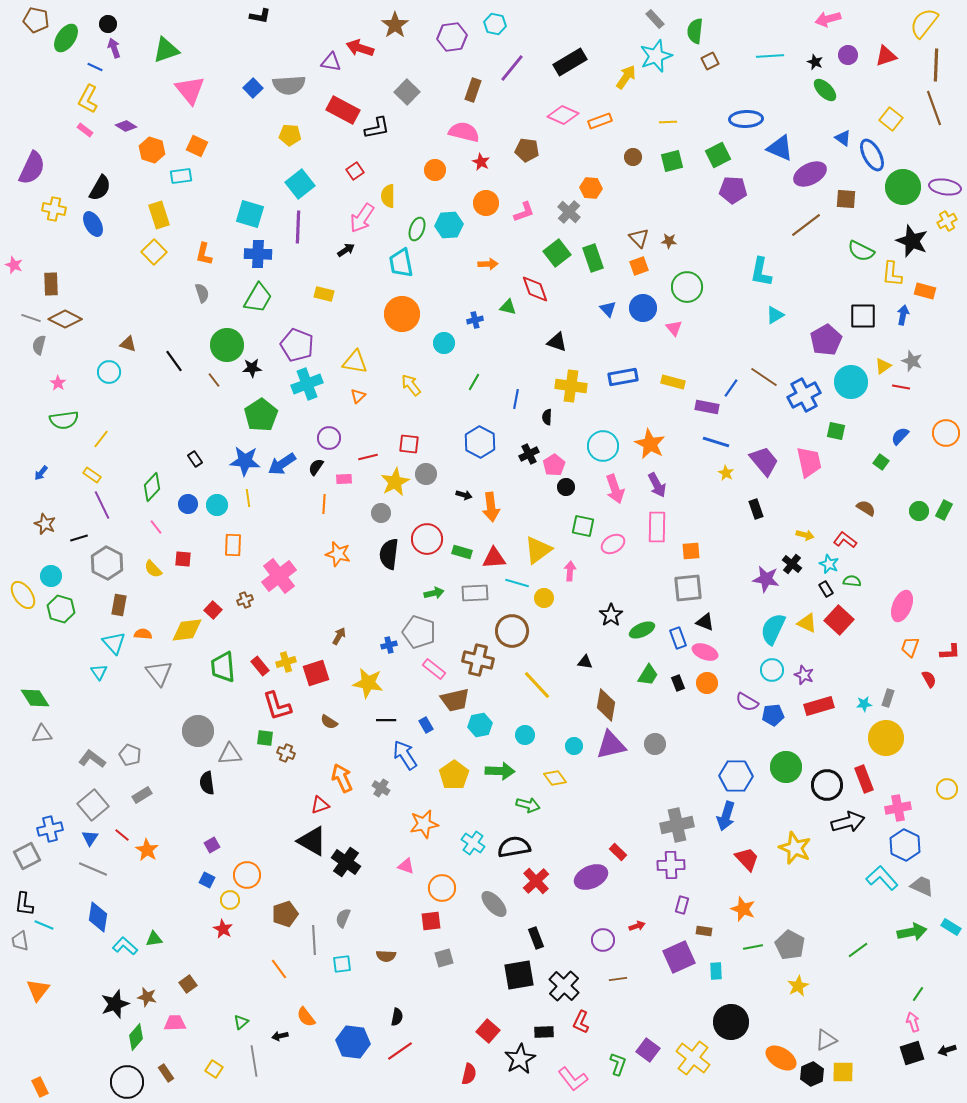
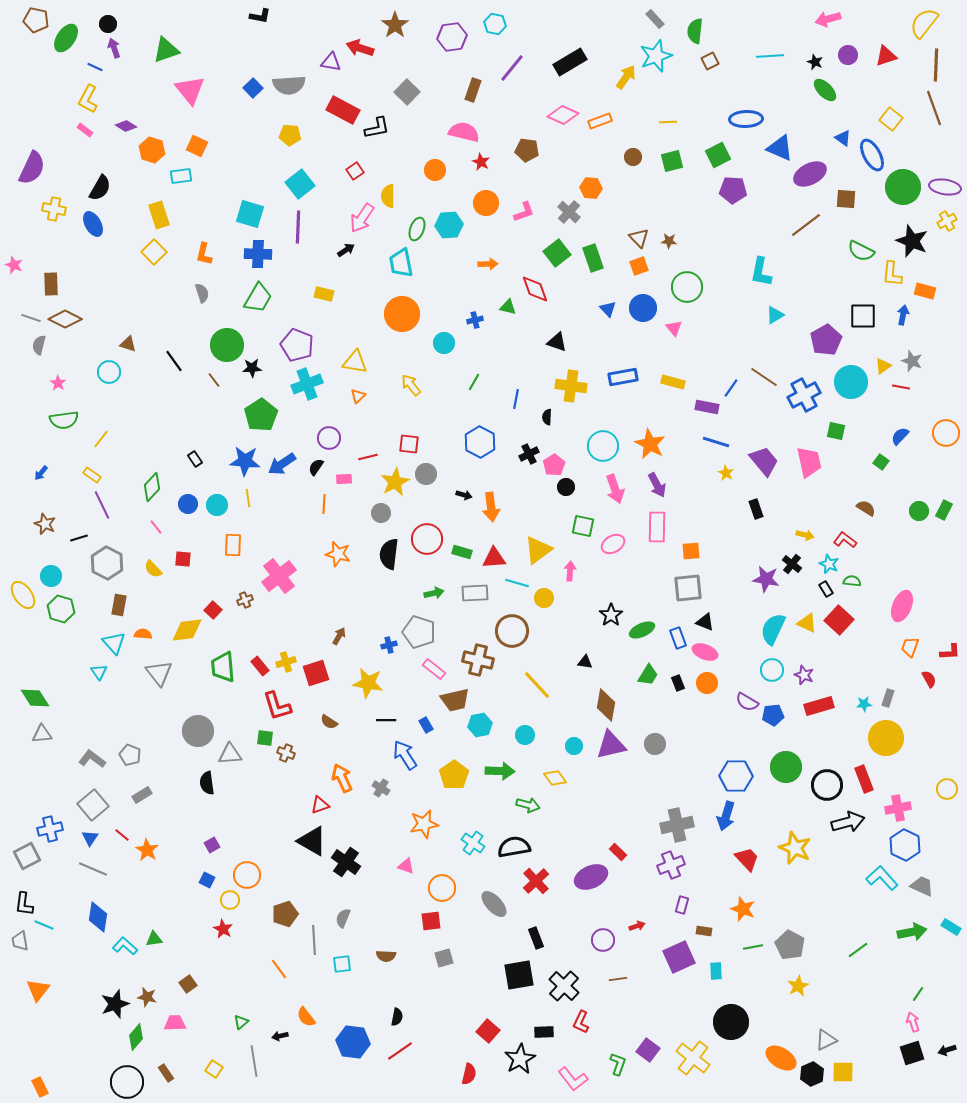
purple cross at (671, 865): rotated 20 degrees counterclockwise
